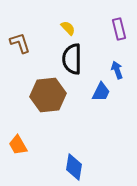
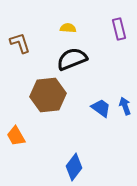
yellow semicircle: rotated 42 degrees counterclockwise
black semicircle: rotated 68 degrees clockwise
blue arrow: moved 8 px right, 36 px down
blue trapezoid: moved 16 px down; rotated 80 degrees counterclockwise
orange trapezoid: moved 2 px left, 9 px up
blue diamond: rotated 28 degrees clockwise
